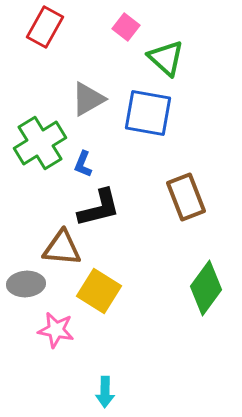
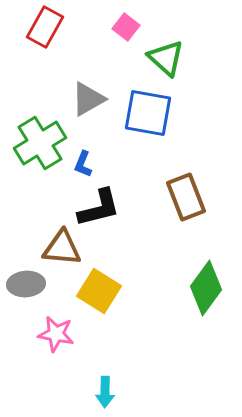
pink star: moved 4 px down
